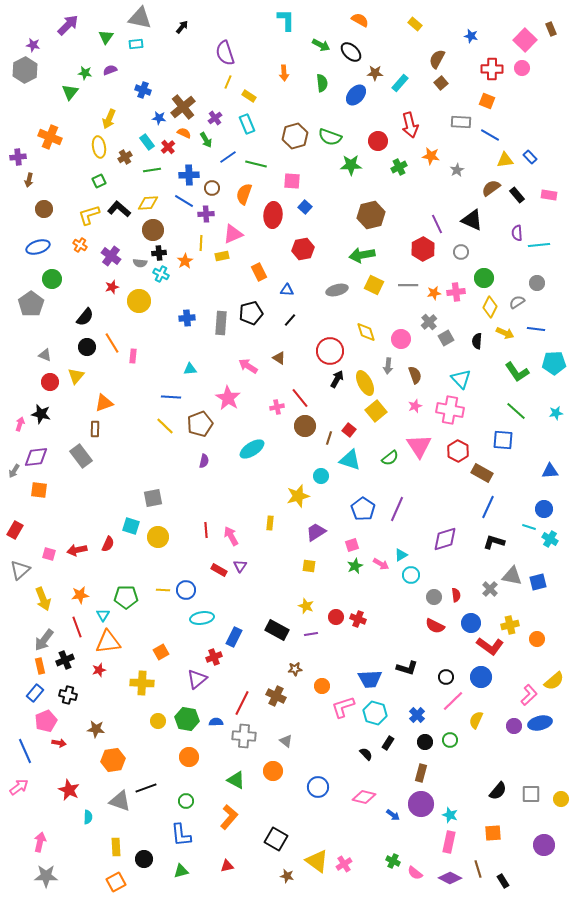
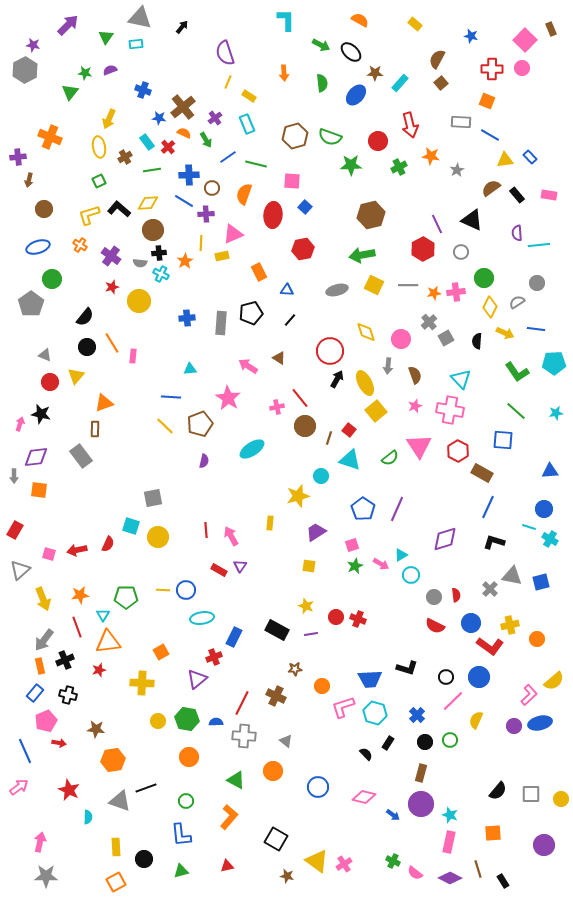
gray arrow at (14, 471): moved 5 px down; rotated 32 degrees counterclockwise
blue square at (538, 582): moved 3 px right
blue circle at (481, 677): moved 2 px left
